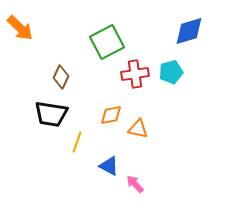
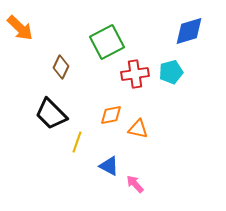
brown diamond: moved 10 px up
black trapezoid: rotated 36 degrees clockwise
